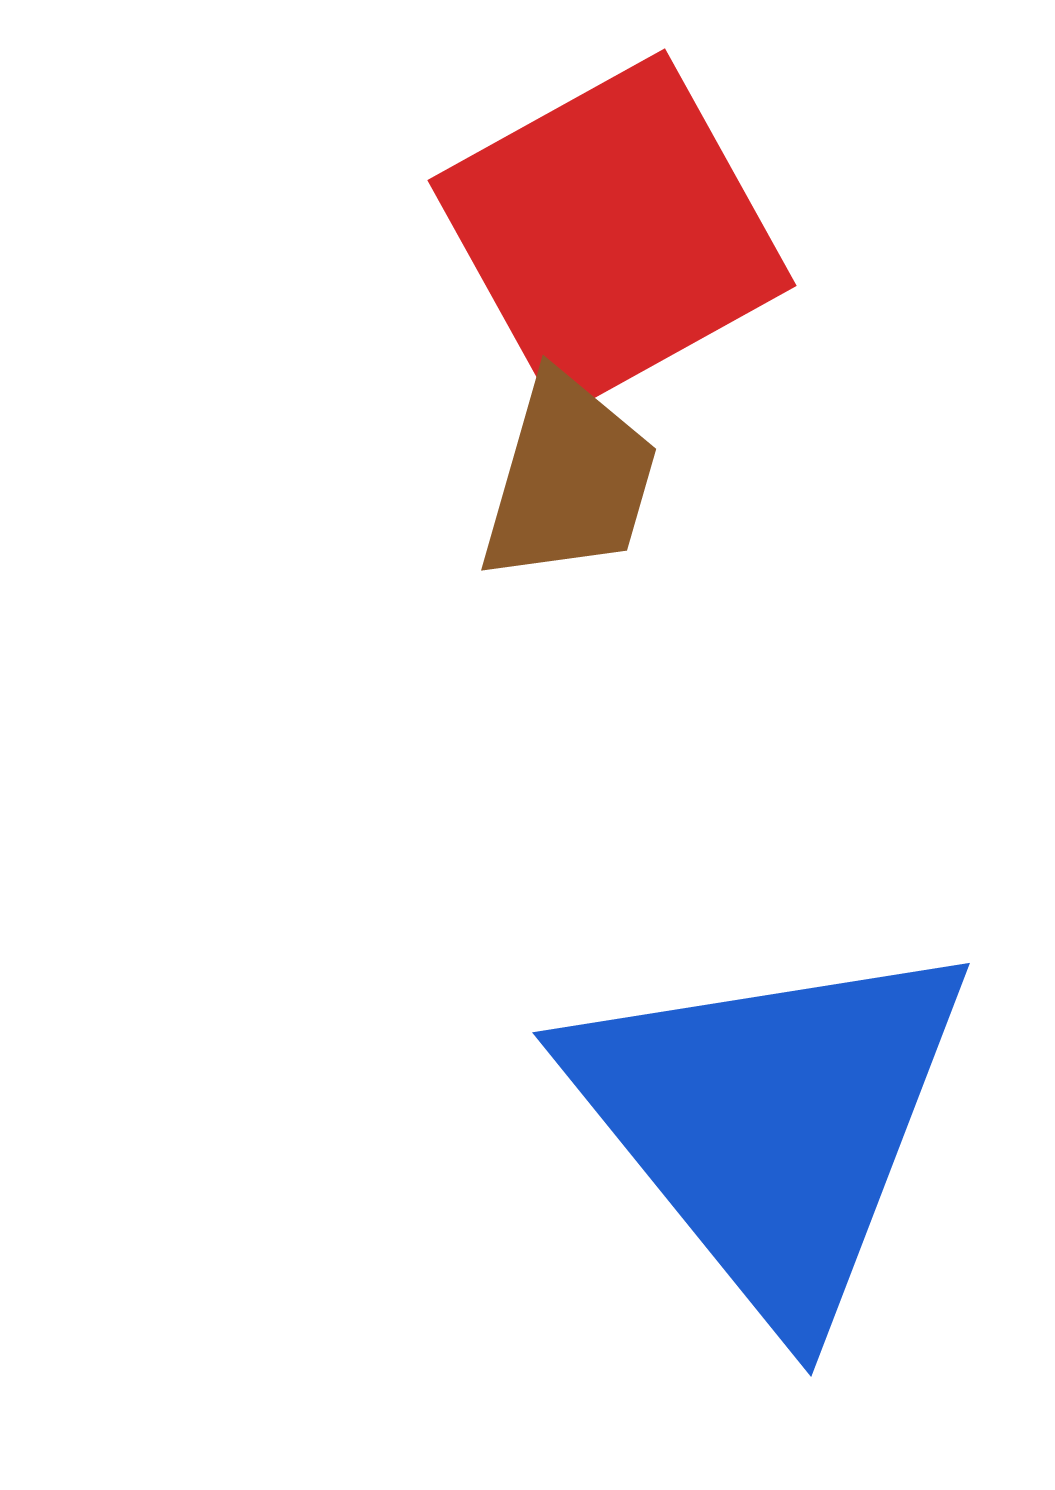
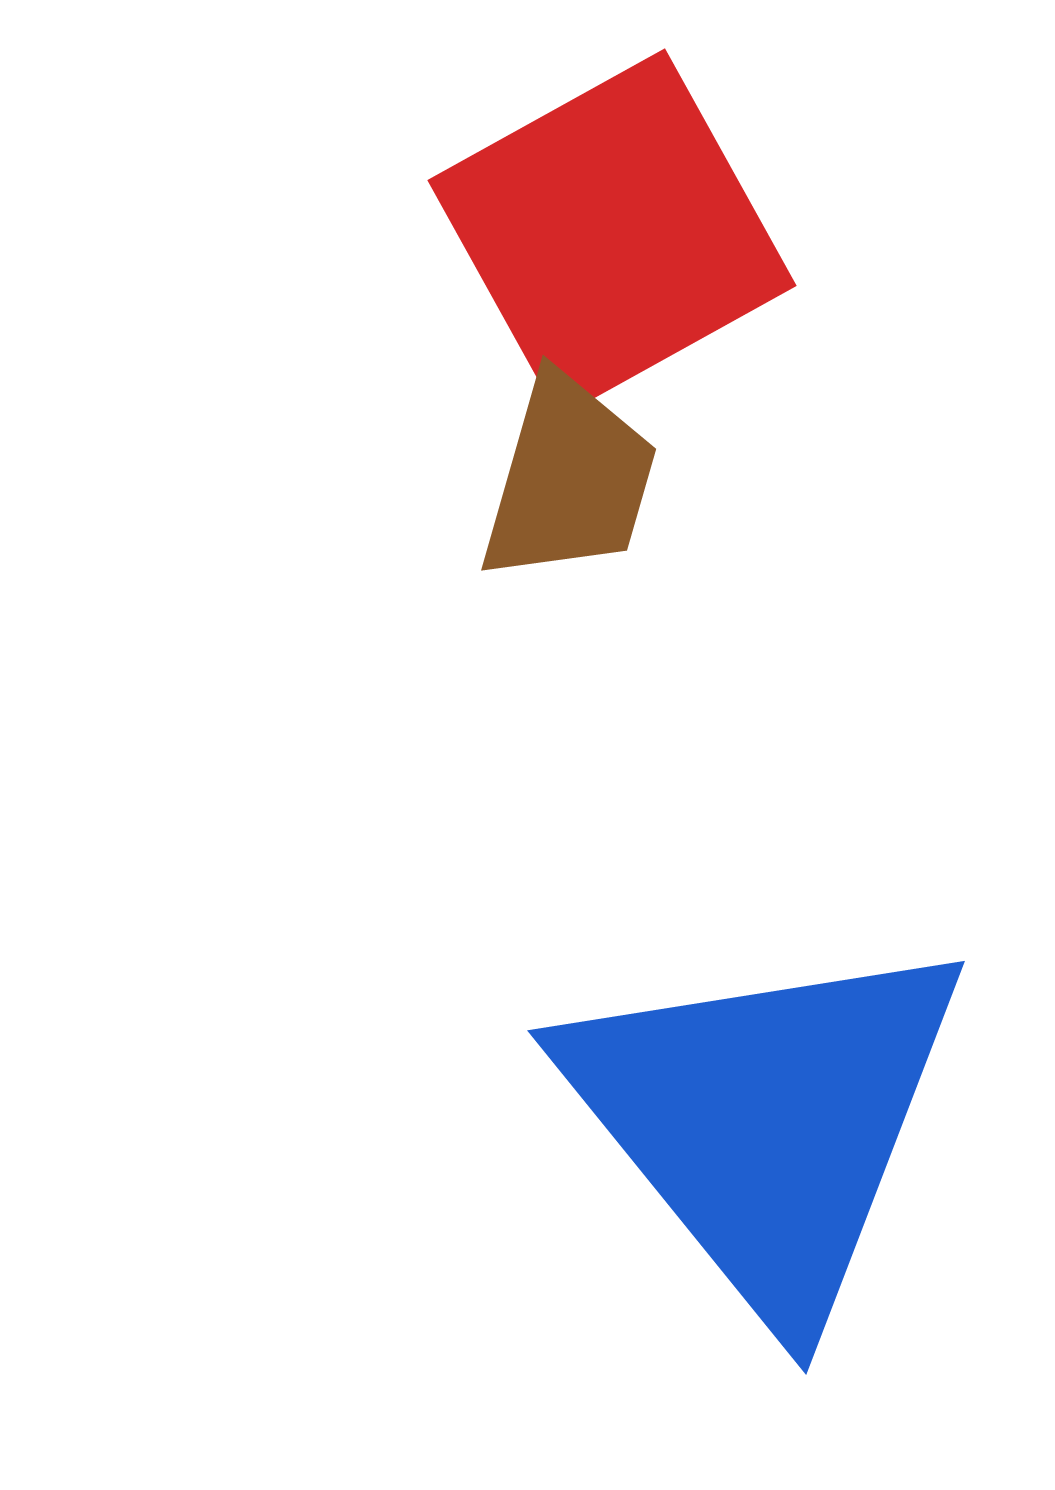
blue triangle: moved 5 px left, 2 px up
